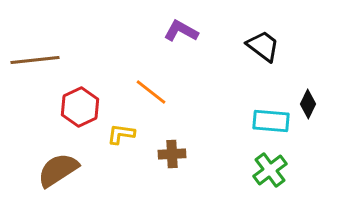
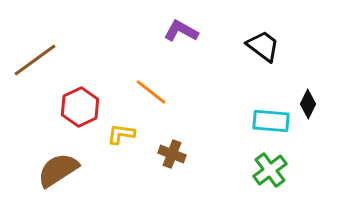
brown line: rotated 30 degrees counterclockwise
brown cross: rotated 24 degrees clockwise
